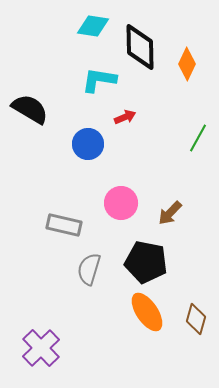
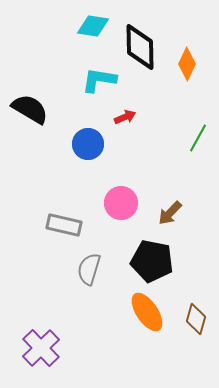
black pentagon: moved 6 px right, 1 px up
